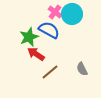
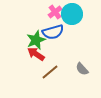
pink cross: rotated 16 degrees clockwise
blue semicircle: moved 4 px right, 2 px down; rotated 135 degrees clockwise
green star: moved 7 px right, 3 px down
gray semicircle: rotated 16 degrees counterclockwise
